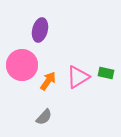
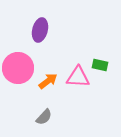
pink circle: moved 4 px left, 3 px down
green rectangle: moved 6 px left, 8 px up
pink triangle: rotated 35 degrees clockwise
orange arrow: rotated 18 degrees clockwise
